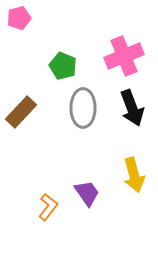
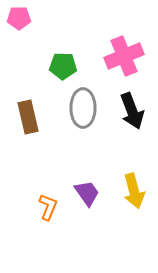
pink pentagon: rotated 15 degrees clockwise
green pentagon: rotated 20 degrees counterclockwise
black arrow: moved 3 px down
brown rectangle: moved 7 px right, 5 px down; rotated 56 degrees counterclockwise
yellow arrow: moved 16 px down
orange L-shape: rotated 16 degrees counterclockwise
